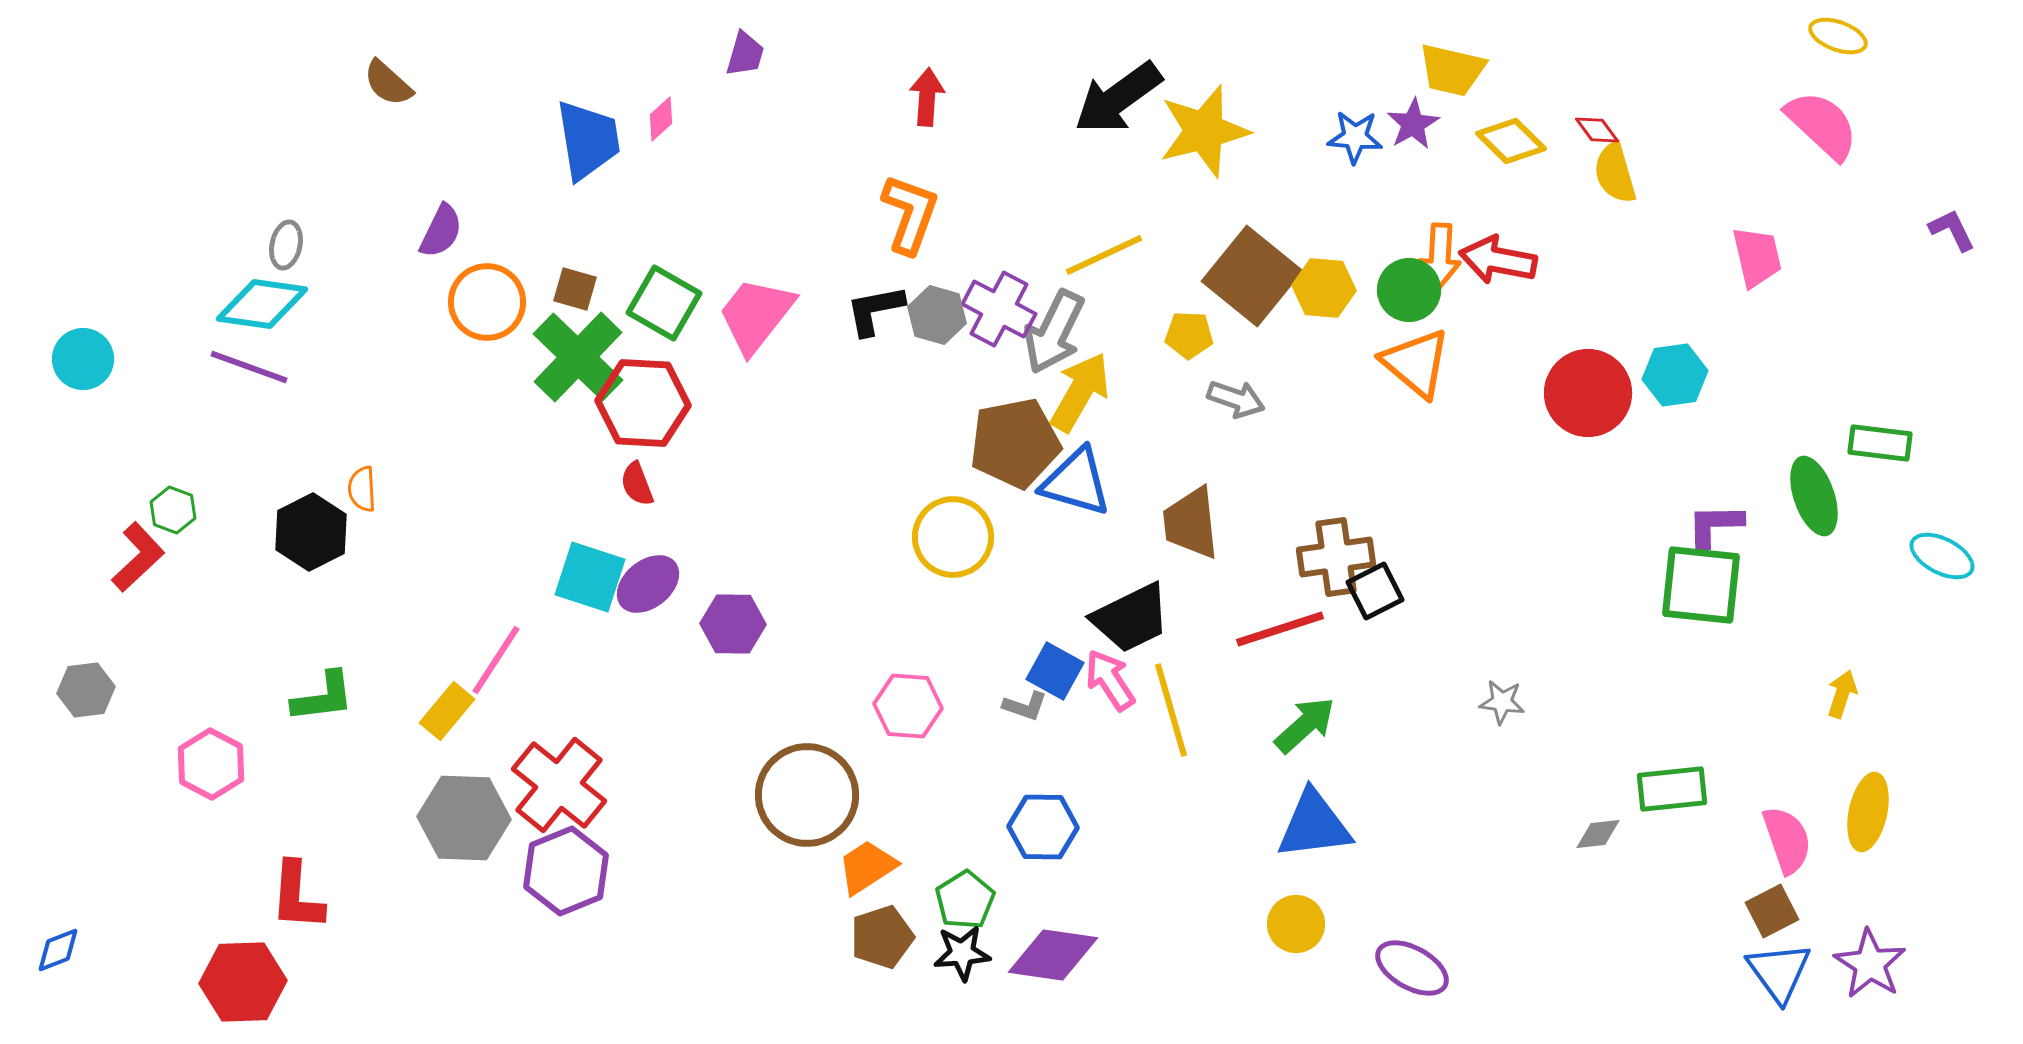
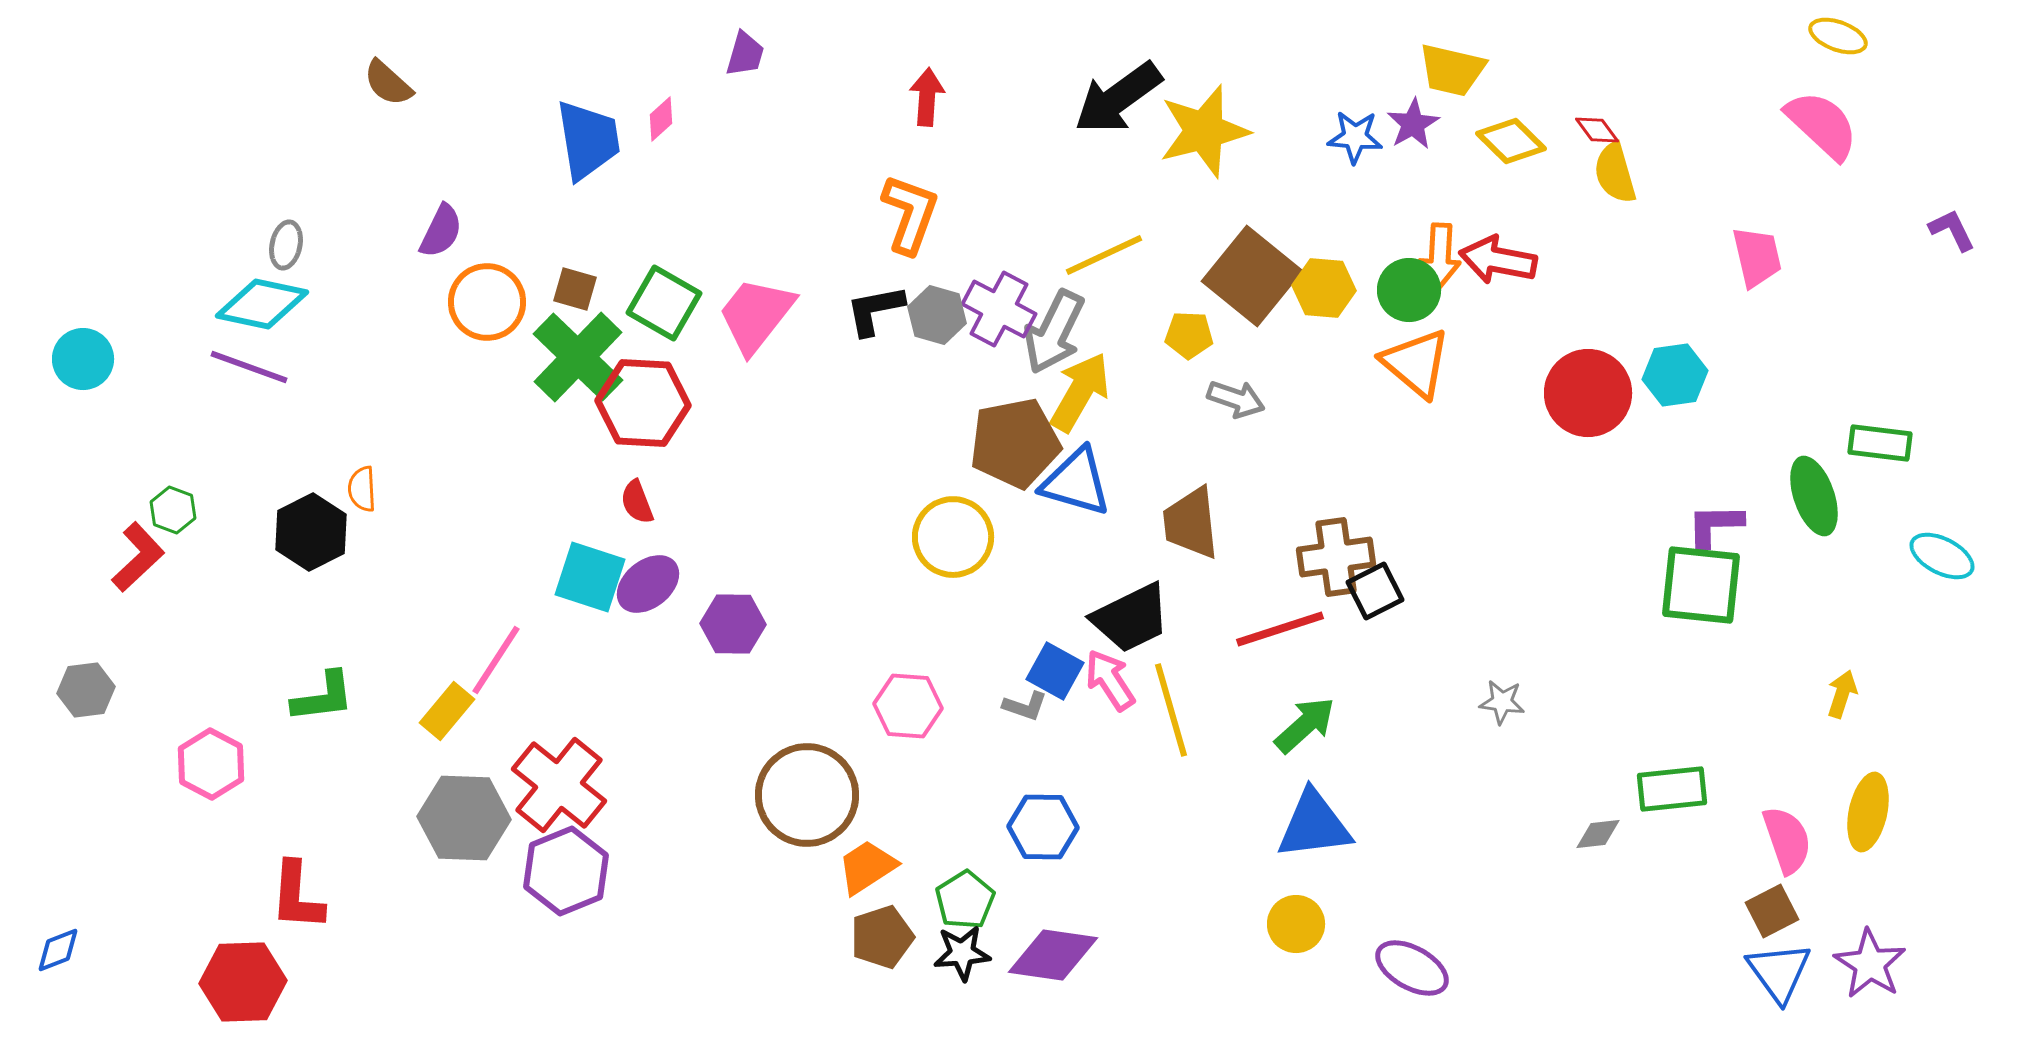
cyan diamond at (262, 304): rotated 4 degrees clockwise
red semicircle at (637, 484): moved 18 px down
